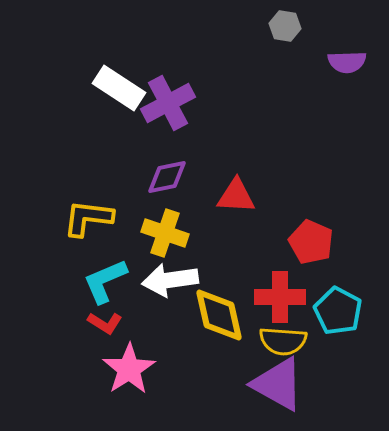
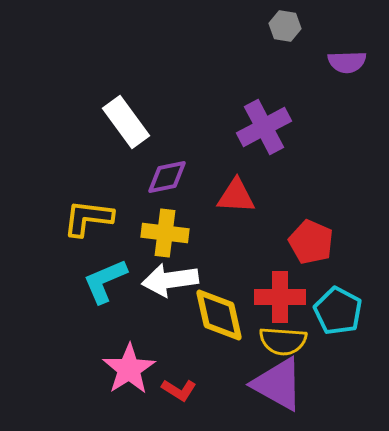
white rectangle: moved 7 px right, 34 px down; rotated 21 degrees clockwise
purple cross: moved 96 px right, 24 px down
yellow cross: rotated 12 degrees counterclockwise
red L-shape: moved 74 px right, 67 px down
